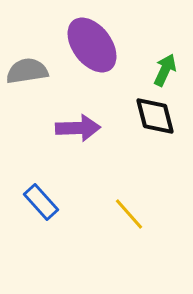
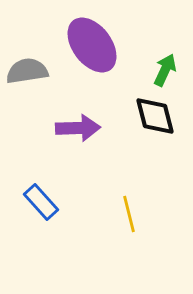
yellow line: rotated 27 degrees clockwise
